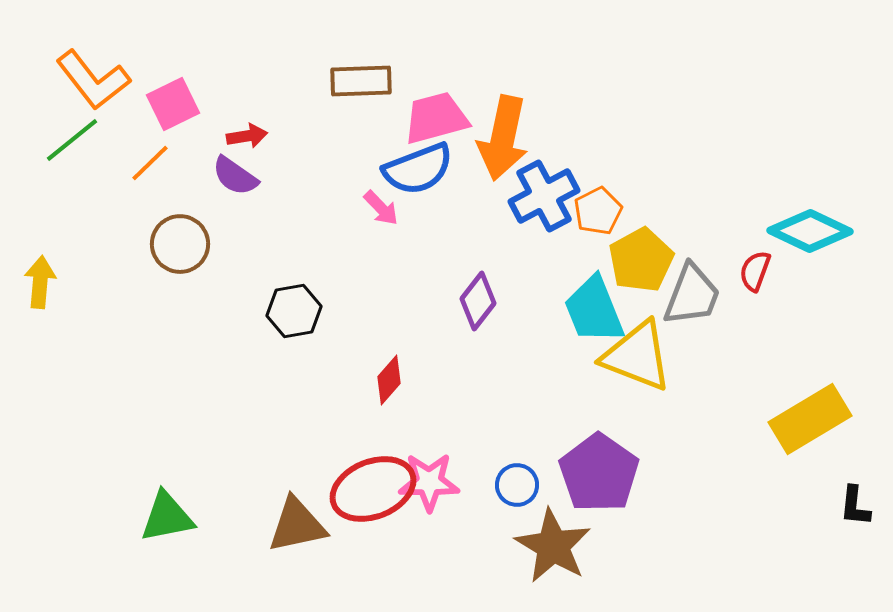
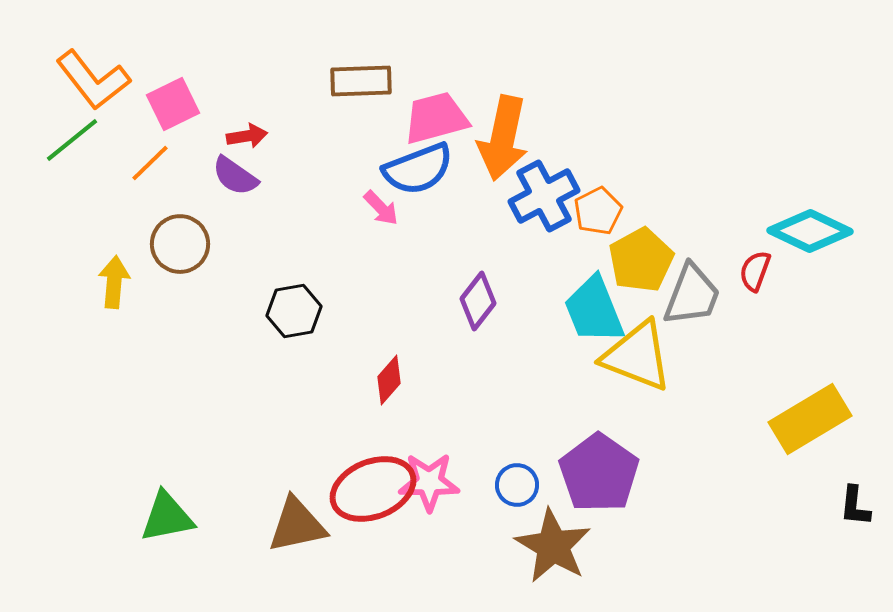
yellow arrow: moved 74 px right
